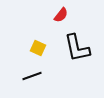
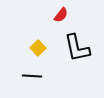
yellow square: rotated 21 degrees clockwise
black line: rotated 24 degrees clockwise
